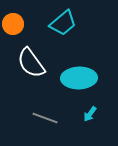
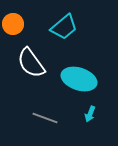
cyan trapezoid: moved 1 px right, 4 px down
cyan ellipse: moved 1 px down; rotated 20 degrees clockwise
cyan arrow: rotated 14 degrees counterclockwise
